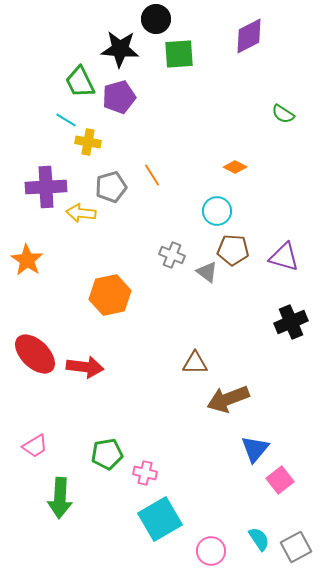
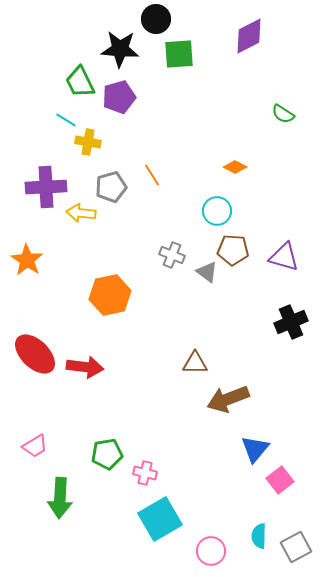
cyan semicircle: moved 3 px up; rotated 145 degrees counterclockwise
